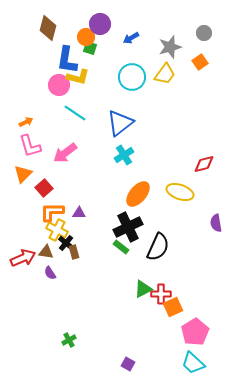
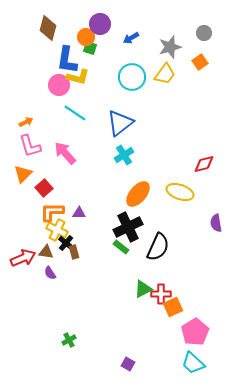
pink arrow at (65, 153): rotated 85 degrees clockwise
